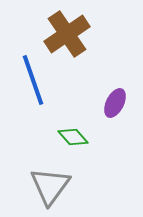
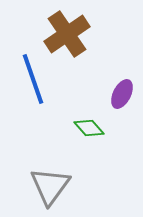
blue line: moved 1 px up
purple ellipse: moved 7 px right, 9 px up
green diamond: moved 16 px right, 9 px up
